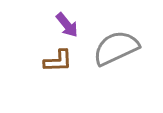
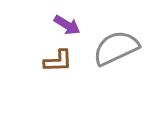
purple arrow: rotated 20 degrees counterclockwise
